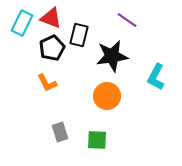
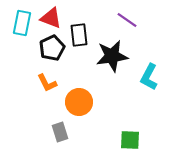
cyan rectangle: rotated 15 degrees counterclockwise
black rectangle: rotated 20 degrees counterclockwise
cyan L-shape: moved 7 px left
orange circle: moved 28 px left, 6 px down
green square: moved 33 px right
